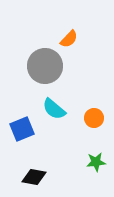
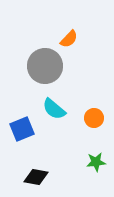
black diamond: moved 2 px right
